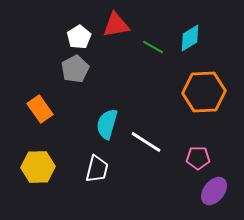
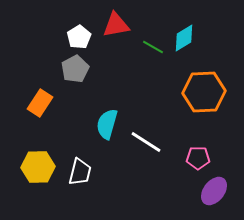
cyan diamond: moved 6 px left
orange rectangle: moved 6 px up; rotated 68 degrees clockwise
white trapezoid: moved 17 px left, 3 px down
